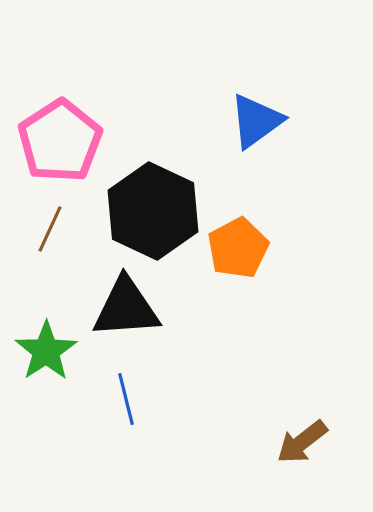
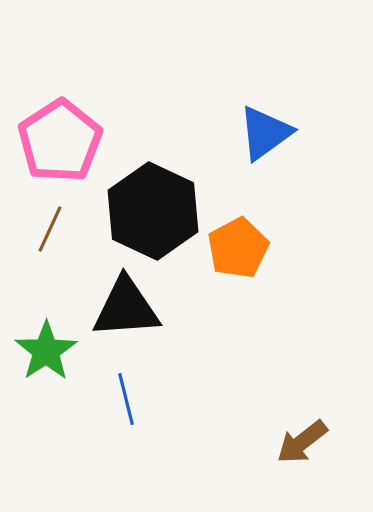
blue triangle: moved 9 px right, 12 px down
